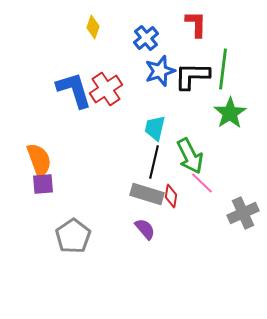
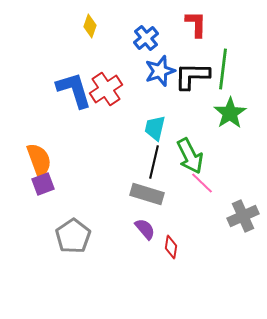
yellow diamond: moved 3 px left, 1 px up
purple square: rotated 15 degrees counterclockwise
red diamond: moved 51 px down
gray cross: moved 3 px down
